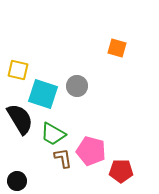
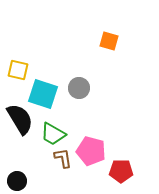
orange square: moved 8 px left, 7 px up
gray circle: moved 2 px right, 2 px down
